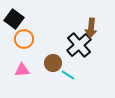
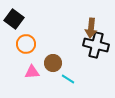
orange circle: moved 2 px right, 5 px down
black cross: moved 17 px right; rotated 35 degrees counterclockwise
pink triangle: moved 10 px right, 2 px down
cyan line: moved 4 px down
